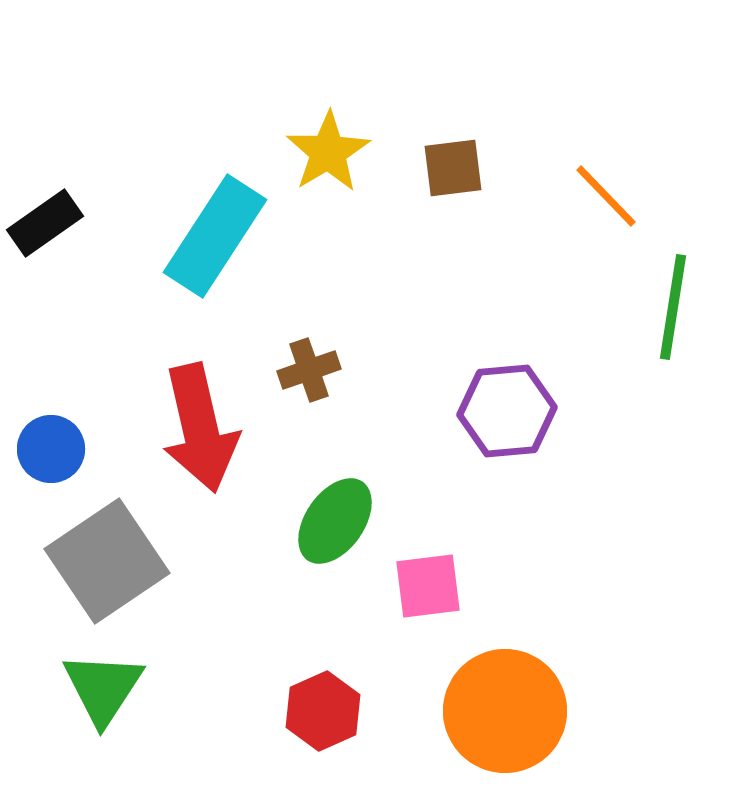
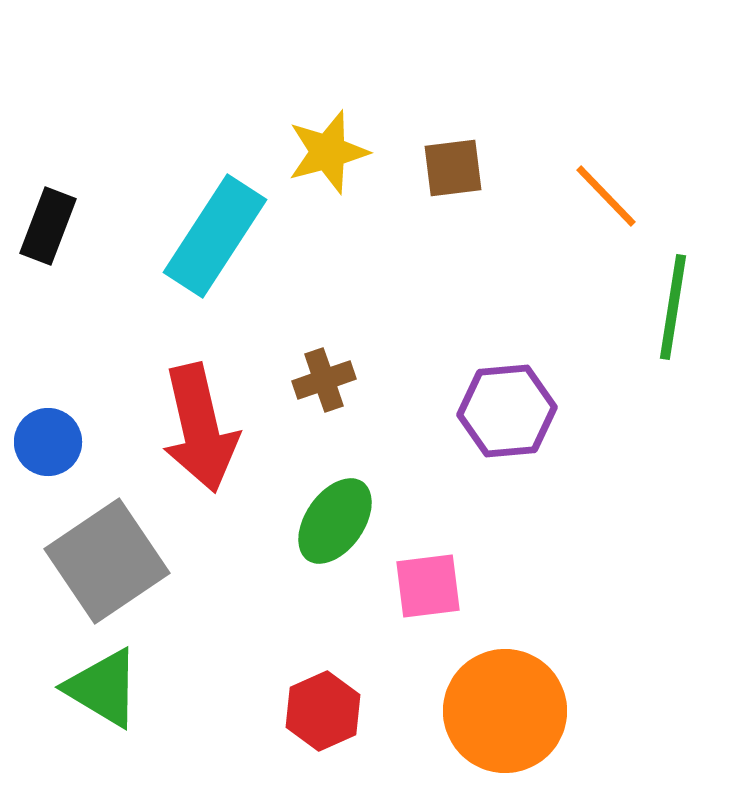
yellow star: rotated 16 degrees clockwise
black rectangle: moved 3 px right, 3 px down; rotated 34 degrees counterclockwise
brown cross: moved 15 px right, 10 px down
blue circle: moved 3 px left, 7 px up
green triangle: rotated 32 degrees counterclockwise
